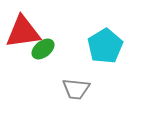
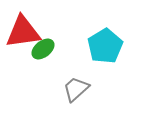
gray trapezoid: rotated 132 degrees clockwise
